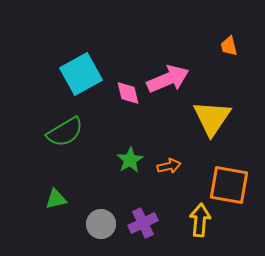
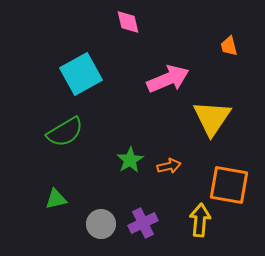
pink diamond: moved 71 px up
